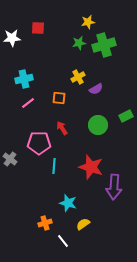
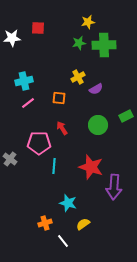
green cross: rotated 15 degrees clockwise
cyan cross: moved 2 px down
